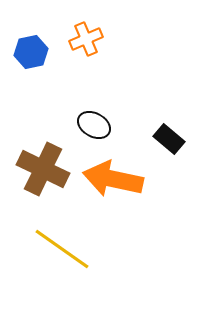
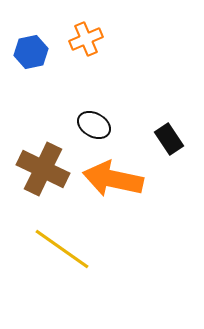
black rectangle: rotated 16 degrees clockwise
